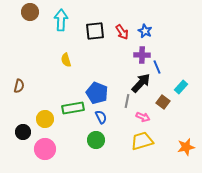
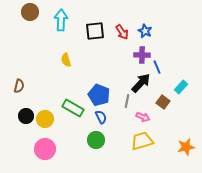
blue pentagon: moved 2 px right, 2 px down
green rectangle: rotated 40 degrees clockwise
black circle: moved 3 px right, 16 px up
